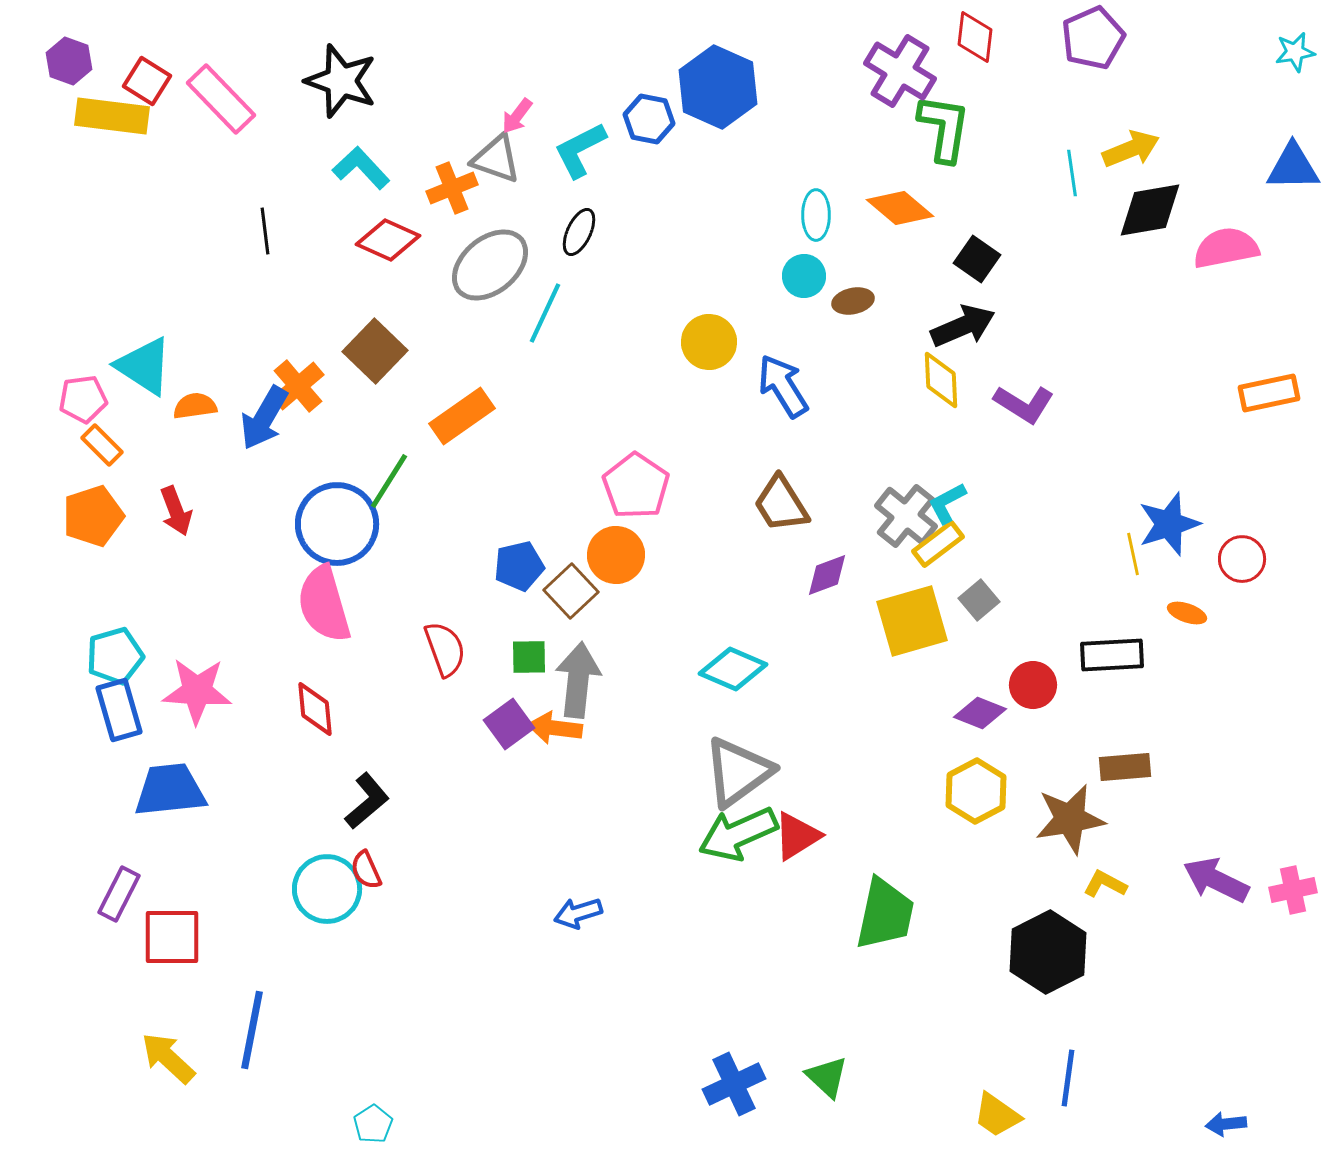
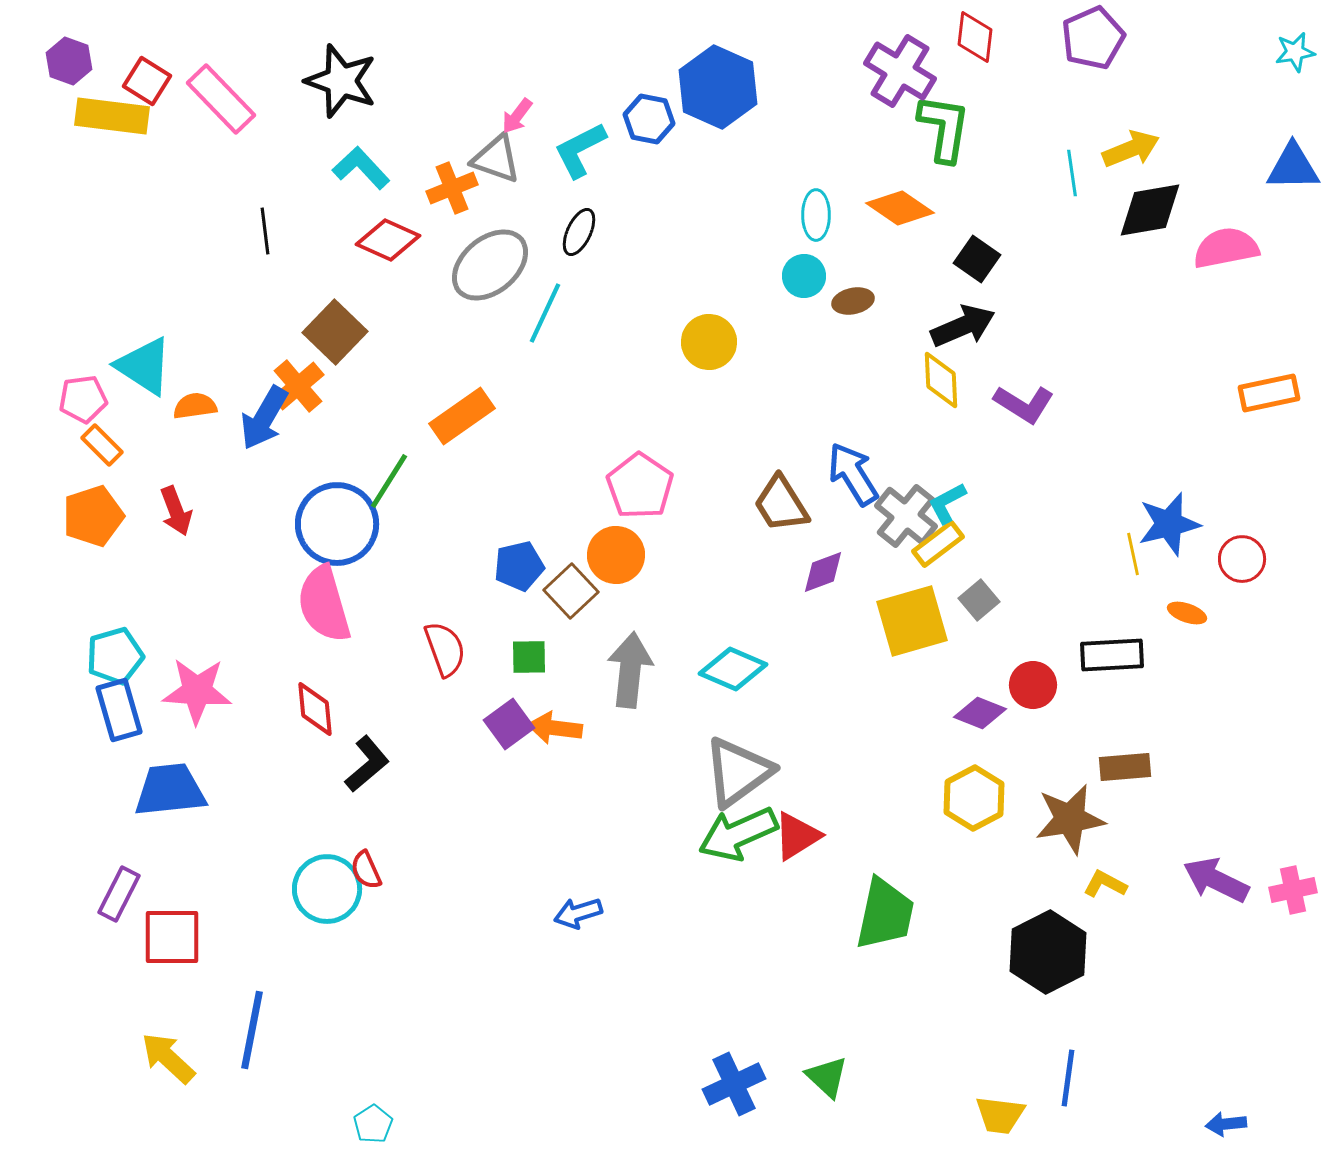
orange diamond at (900, 208): rotated 6 degrees counterclockwise
brown square at (375, 351): moved 40 px left, 19 px up
blue arrow at (783, 386): moved 70 px right, 88 px down
pink pentagon at (636, 486): moved 4 px right
blue star at (1169, 524): rotated 4 degrees clockwise
purple diamond at (827, 575): moved 4 px left, 3 px up
gray arrow at (578, 680): moved 52 px right, 10 px up
yellow hexagon at (976, 791): moved 2 px left, 7 px down
black L-shape at (367, 801): moved 37 px up
yellow trapezoid at (997, 1115): moved 3 px right; rotated 28 degrees counterclockwise
